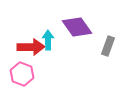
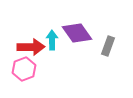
purple diamond: moved 6 px down
cyan arrow: moved 4 px right
pink hexagon: moved 2 px right, 5 px up; rotated 20 degrees clockwise
